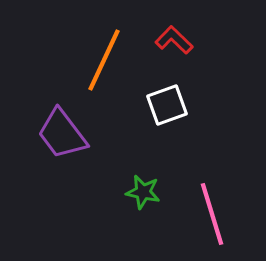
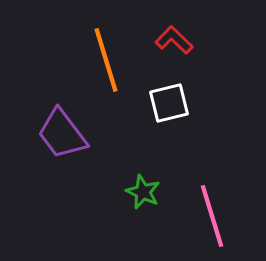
orange line: moved 2 px right; rotated 42 degrees counterclockwise
white square: moved 2 px right, 2 px up; rotated 6 degrees clockwise
green star: rotated 12 degrees clockwise
pink line: moved 2 px down
